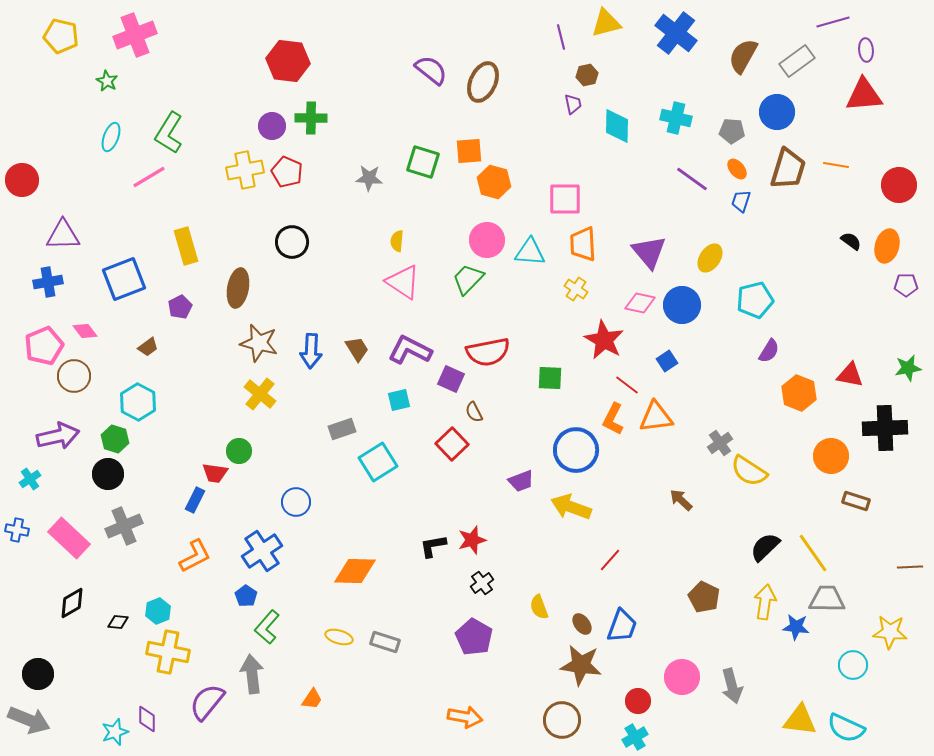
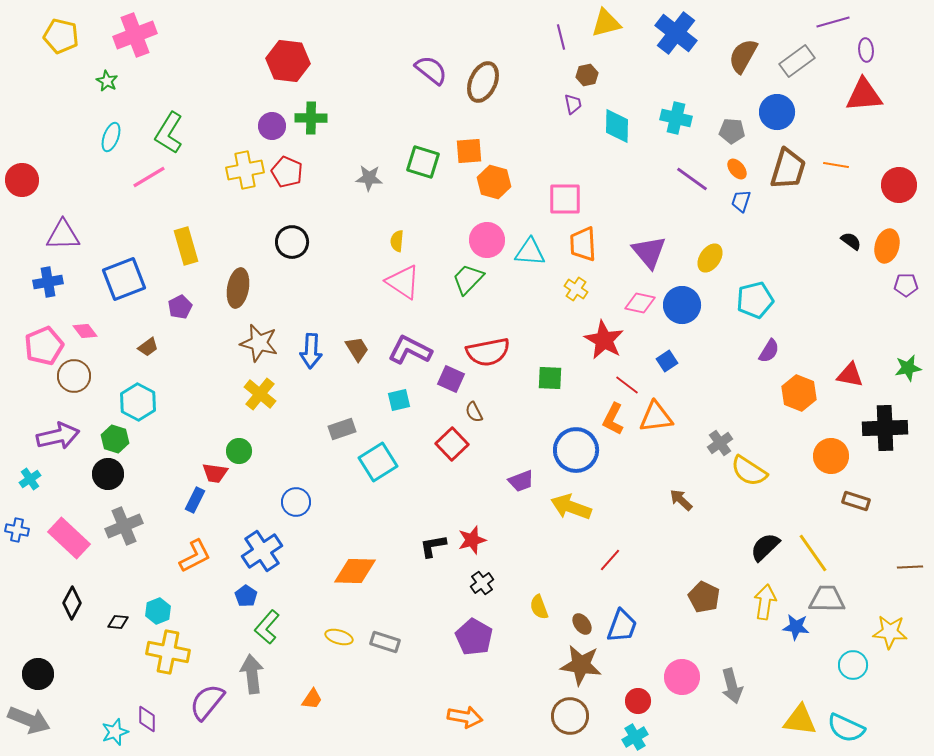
black diamond at (72, 603): rotated 32 degrees counterclockwise
brown circle at (562, 720): moved 8 px right, 4 px up
